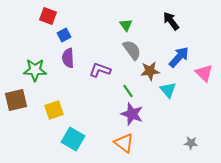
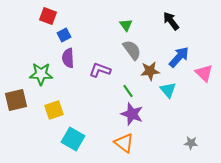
green star: moved 6 px right, 4 px down
